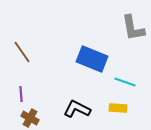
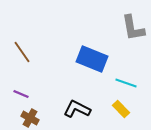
cyan line: moved 1 px right, 1 px down
purple line: rotated 63 degrees counterclockwise
yellow rectangle: moved 3 px right, 1 px down; rotated 42 degrees clockwise
